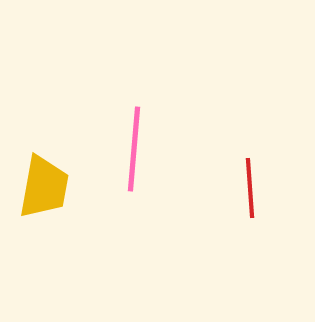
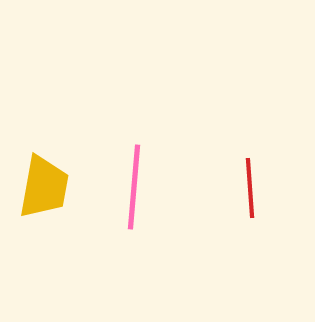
pink line: moved 38 px down
